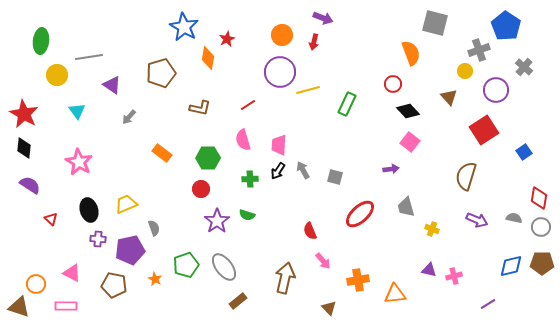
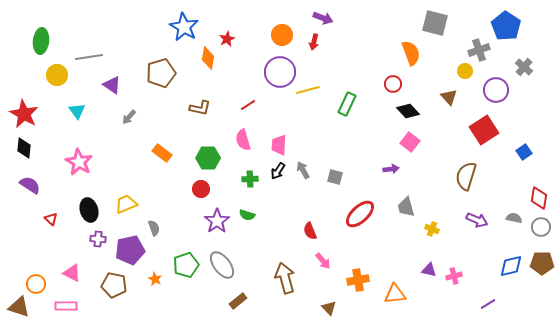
gray ellipse at (224, 267): moved 2 px left, 2 px up
brown arrow at (285, 278): rotated 28 degrees counterclockwise
